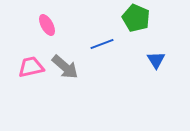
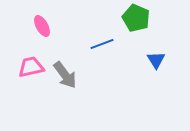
pink ellipse: moved 5 px left, 1 px down
gray arrow: moved 8 px down; rotated 12 degrees clockwise
